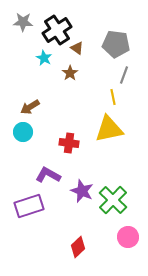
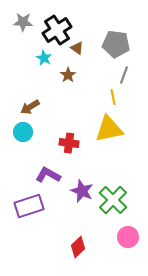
brown star: moved 2 px left, 2 px down
